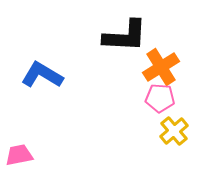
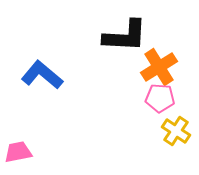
orange cross: moved 2 px left
blue L-shape: rotated 9 degrees clockwise
yellow cross: moved 2 px right; rotated 16 degrees counterclockwise
pink trapezoid: moved 1 px left, 3 px up
